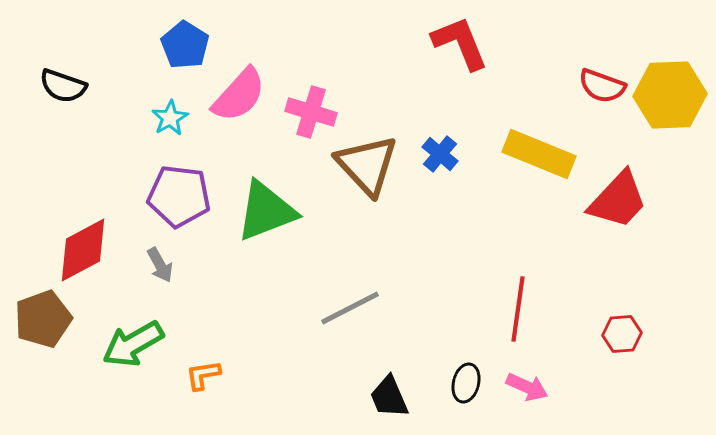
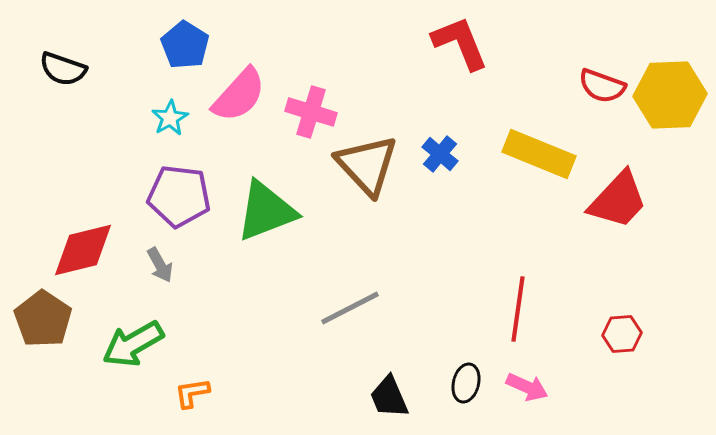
black semicircle: moved 17 px up
red diamond: rotated 14 degrees clockwise
brown pentagon: rotated 18 degrees counterclockwise
orange L-shape: moved 11 px left, 18 px down
